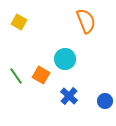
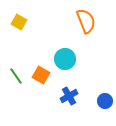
blue cross: rotated 18 degrees clockwise
